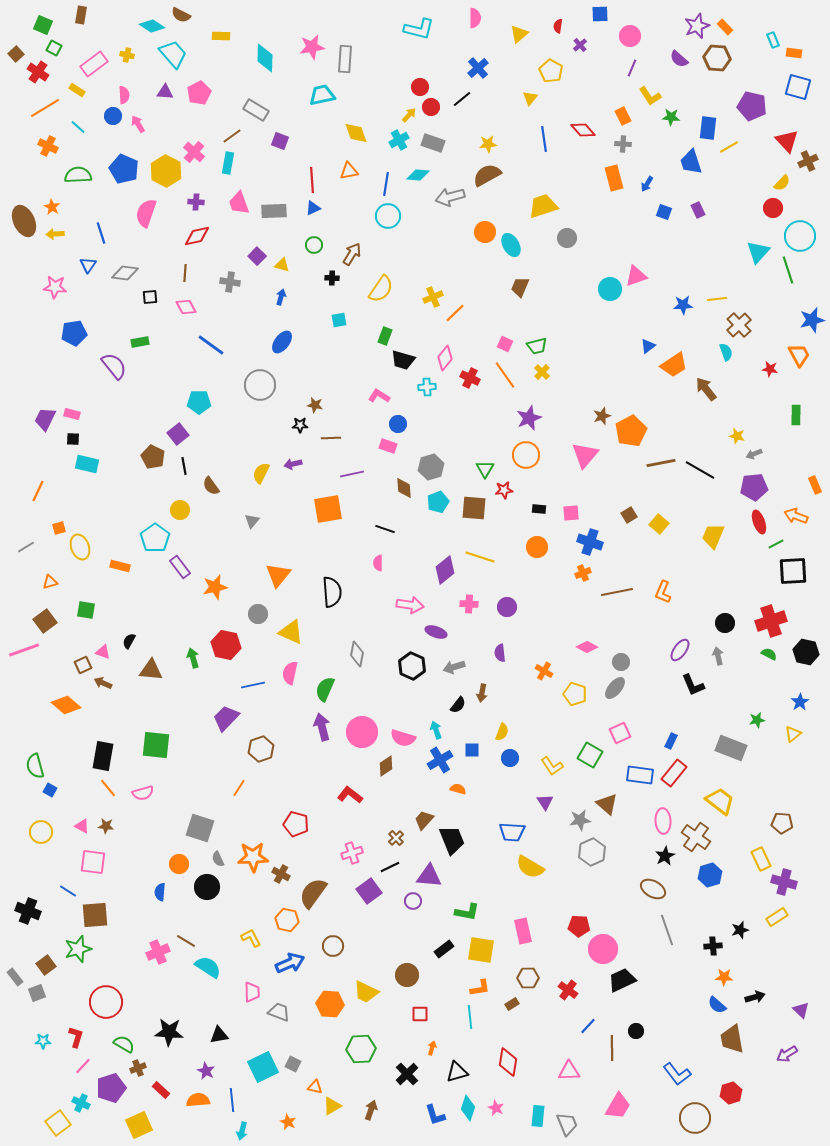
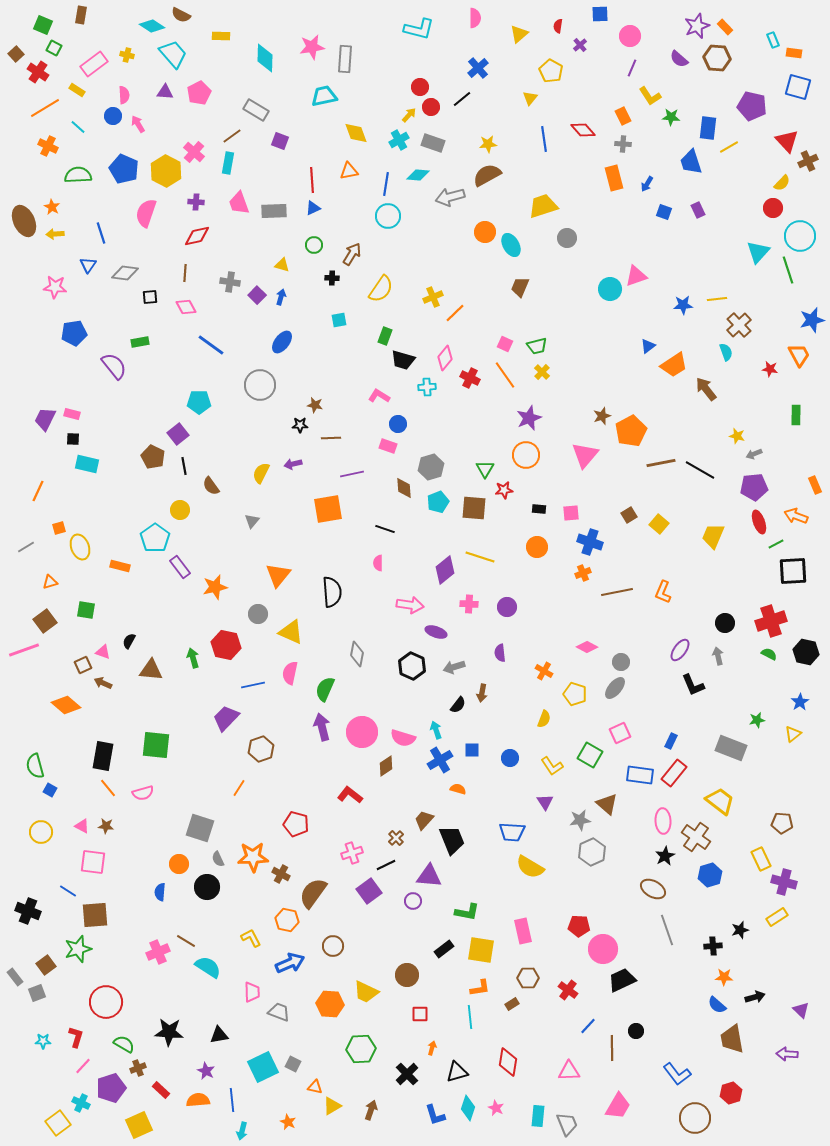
cyan trapezoid at (322, 95): moved 2 px right, 1 px down
purple square at (257, 256): moved 39 px down
yellow semicircle at (502, 732): moved 42 px right, 13 px up
black line at (390, 867): moved 4 px left, 2 px up
purple arrow at (787, 1054): rotated 35 degrees clockwise
